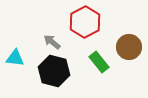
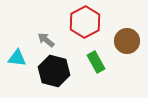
gray arrow: moved 6 px left, 2 px up
brown circle: moved 2 px left, 6 px up
cyan triangle: moved 2 px right
green rectangle: moved 3 px left; rotated 10 degrees clockwise
